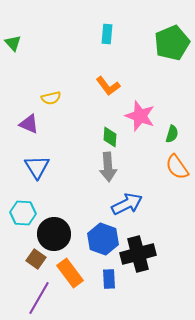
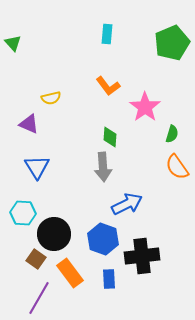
pink star: moved 5 px right, 9 px up; rotated 16 degrees clockwise
gray arrow: moved 5 px left
black cross: moved 4 px right, 2 px down; rotated 8 degrees clockwise
